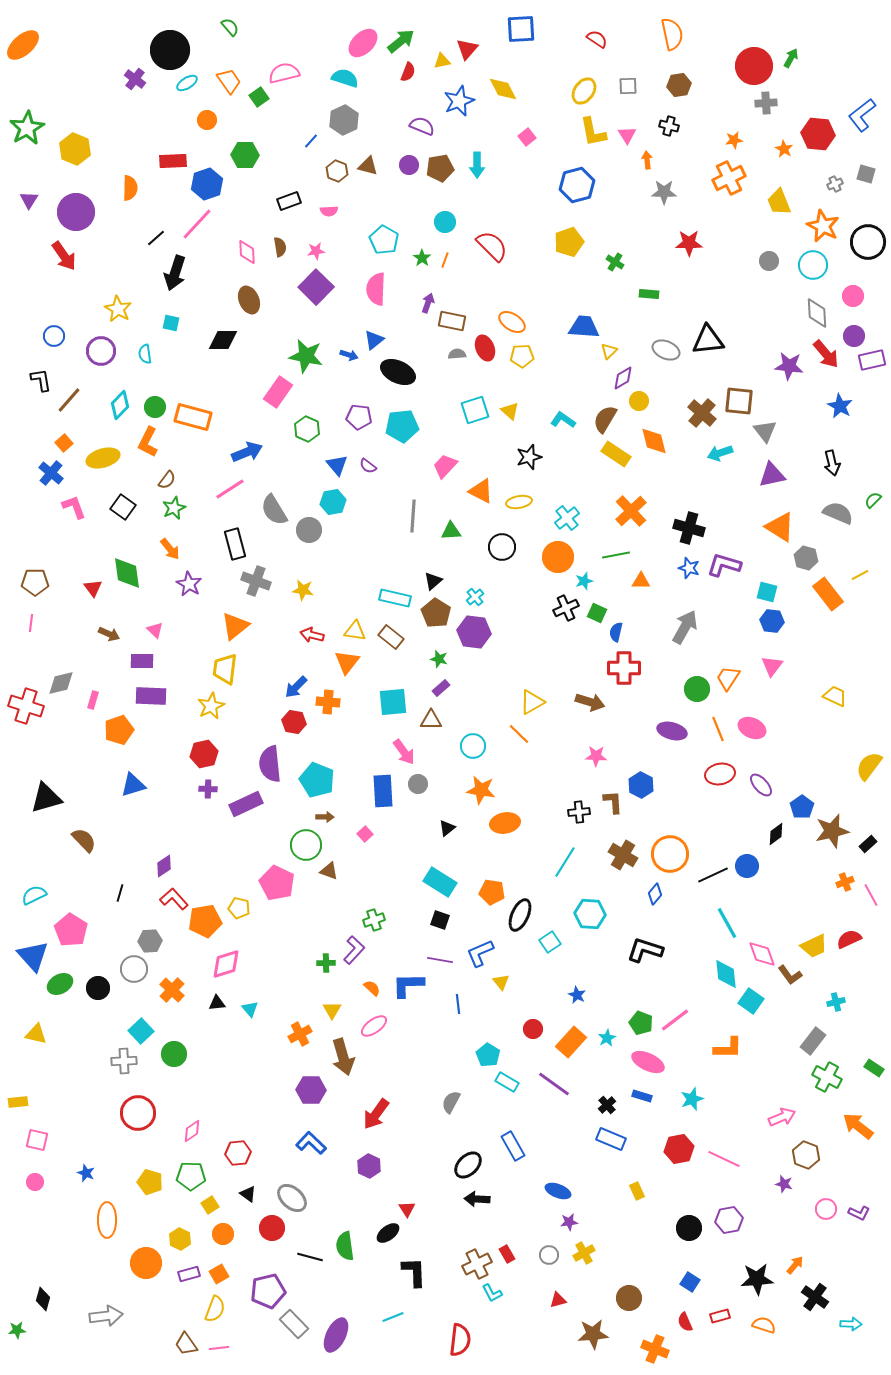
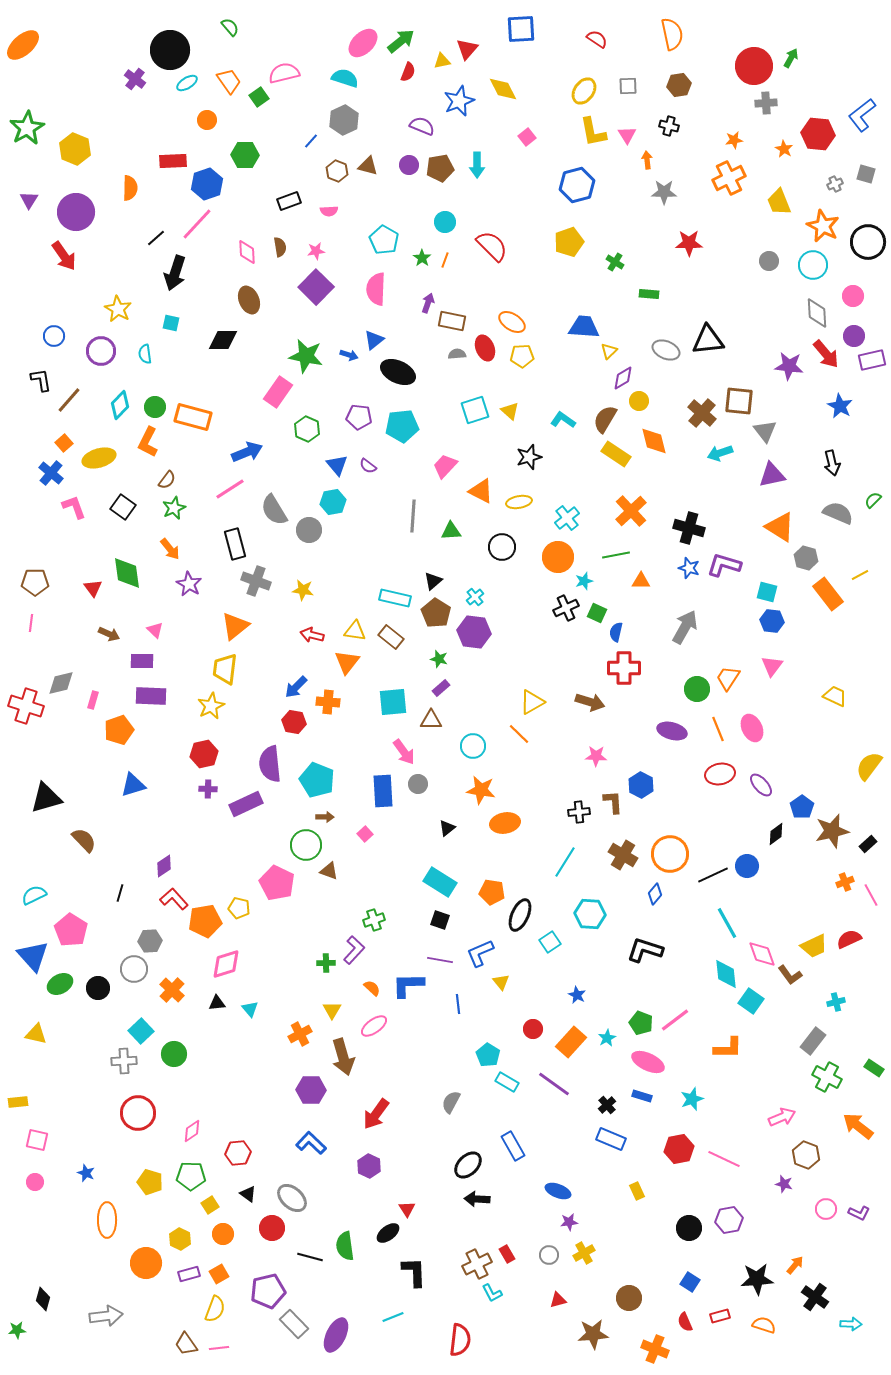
yellow ellipse at (103, 458): moved 4 px left
pink ellipse at (752, 728): rotated 40 degrees clockwise
